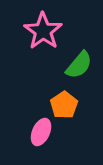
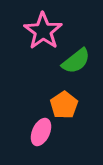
green semicircle: moved 3 px left, 4 px up; rotated 12 degrees clockwise
